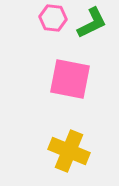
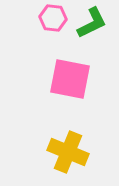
yellow cross: moved 1 px left, 1 px down
